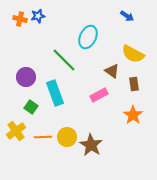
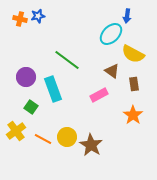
blue arrow: rotated 64 degrees clockwise
cyan ellipse: moved 23 px right, 3 px up; rotated 20 degrees clockwise
green line: moved 3 px right; rotated 8 degrees counterclockwise
cyan rectangle: moved 2 px left, 4 px up
orange line: moved 2 px down; rotated 30 degrees clockwise
